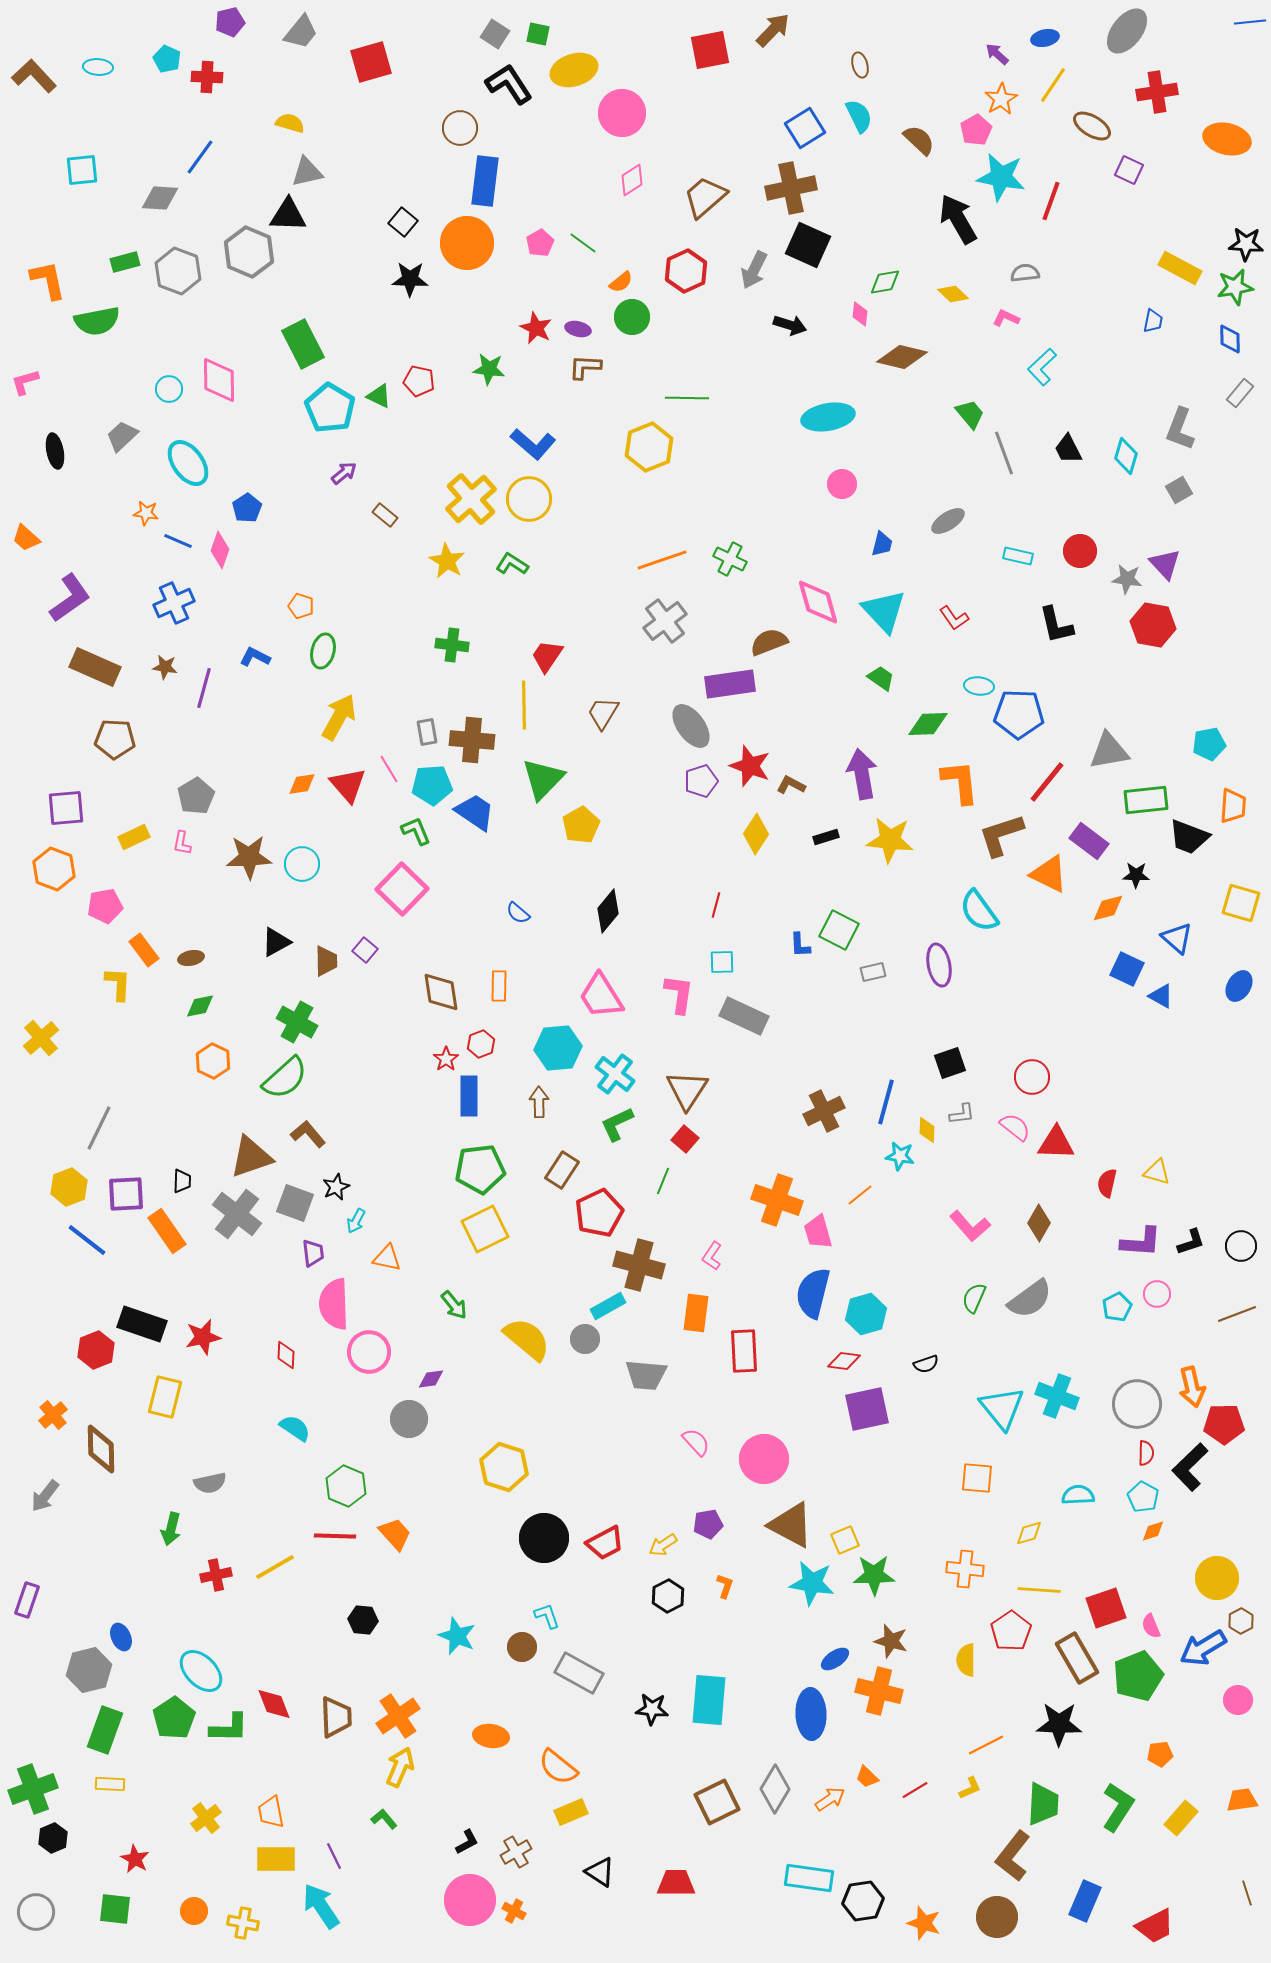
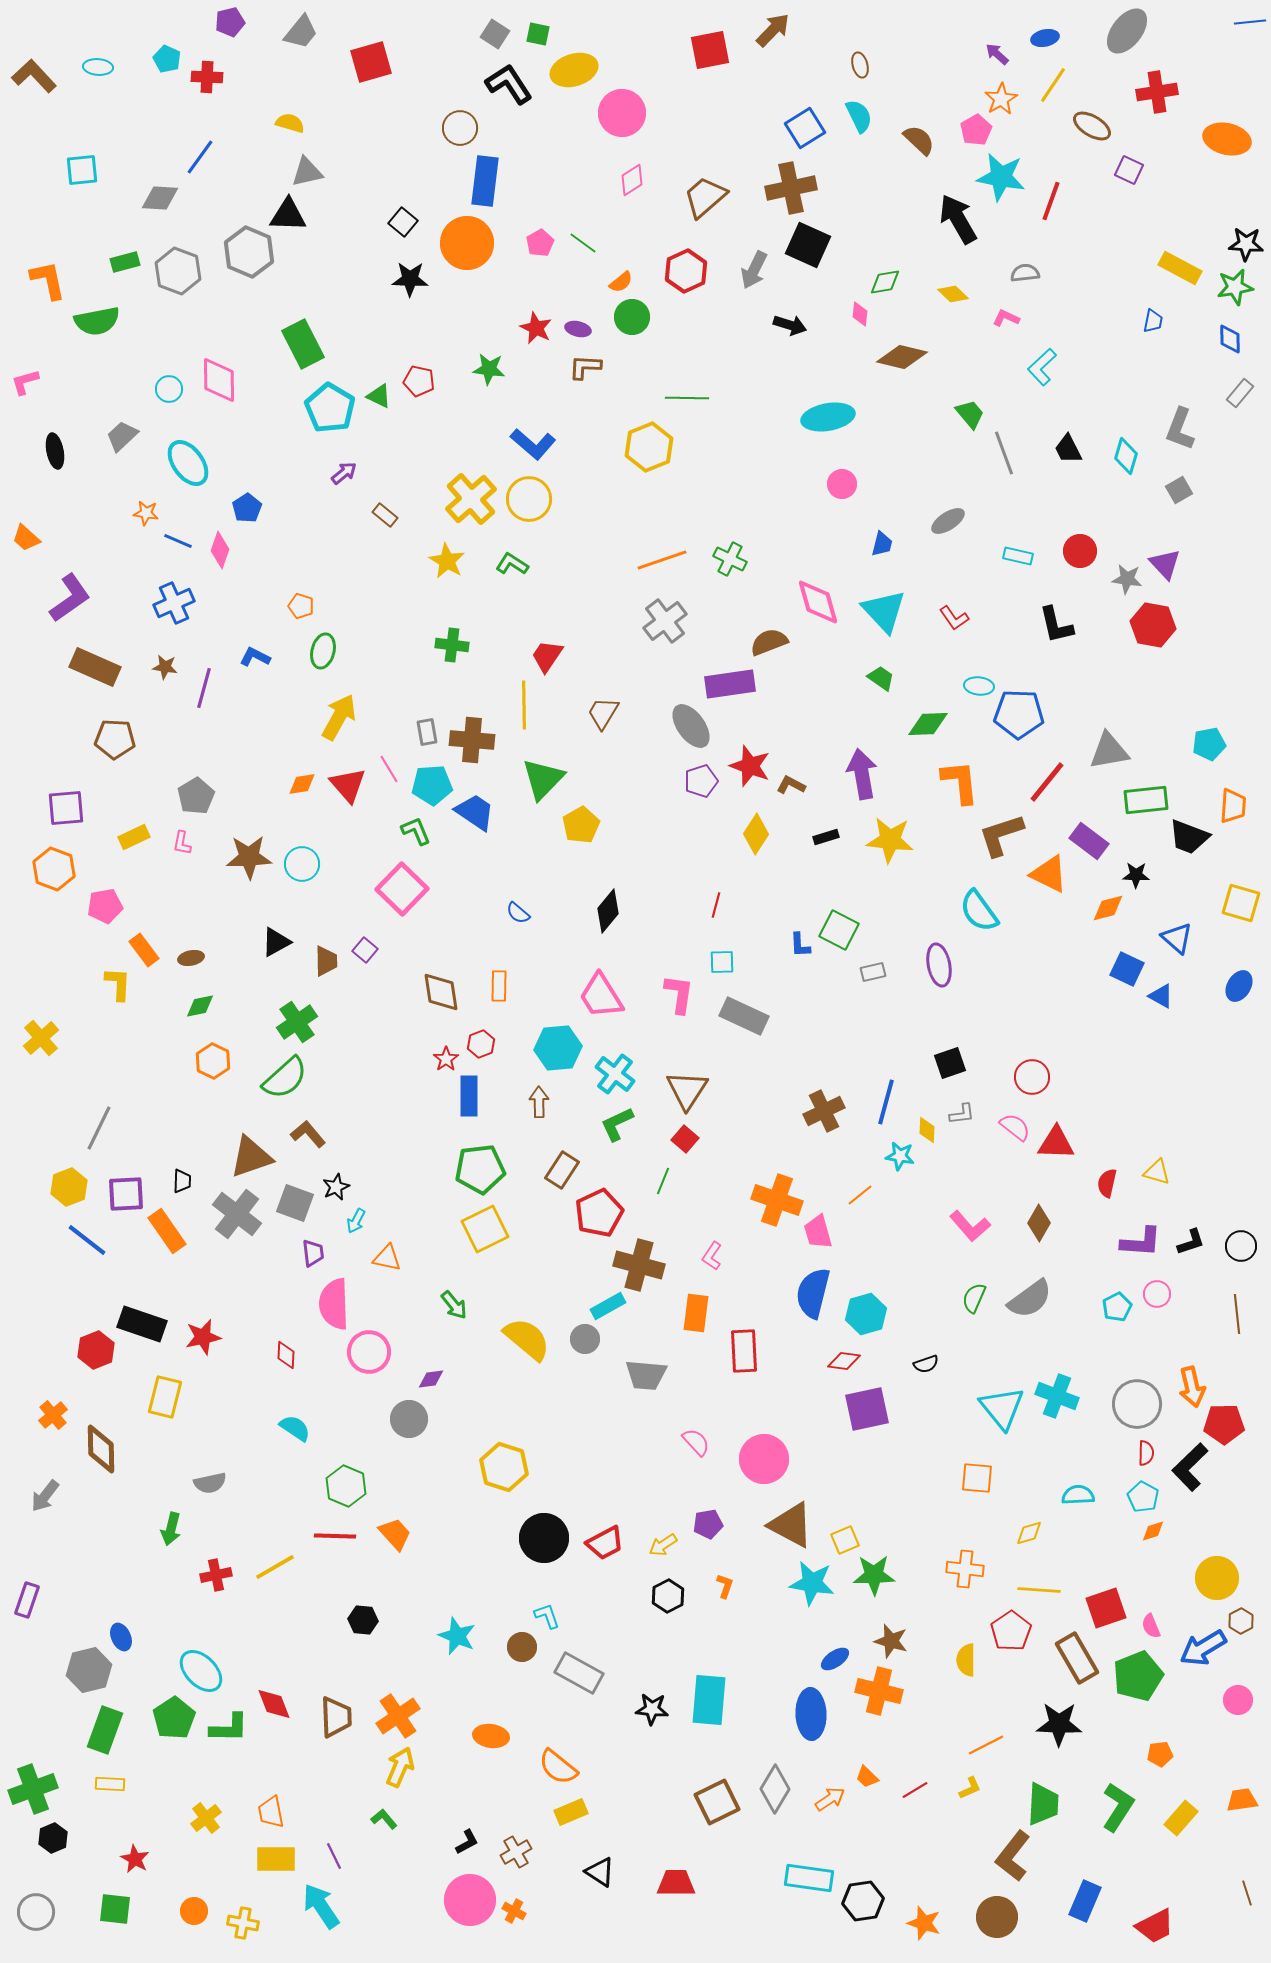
green cross at (297, 1022): rotated 27 degrees clockwise
brown line at (1237, 1314): rotated 75 degrees counterclockwise
